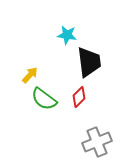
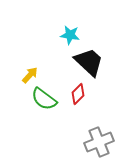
cyan star: moved 3 px right
black trapezoid: rotated 40 degrees counterclockwise
red diamond: moved 1 px left, 3 px up
gray cross: moved 2 px right
